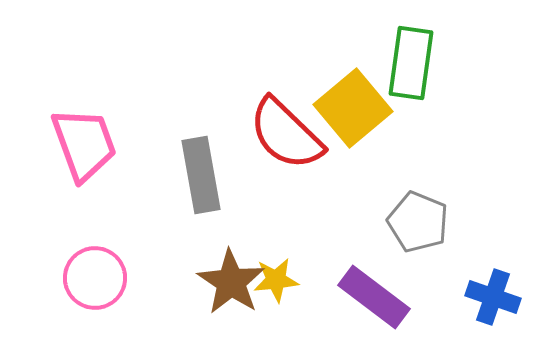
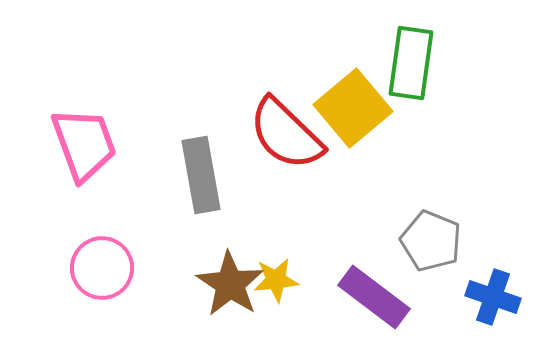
gray pentagon: moved 13 px right, 19 px down
pink circle: moved 7 px right, 10 px up
brown star: moved 1 px left, 2 px down
